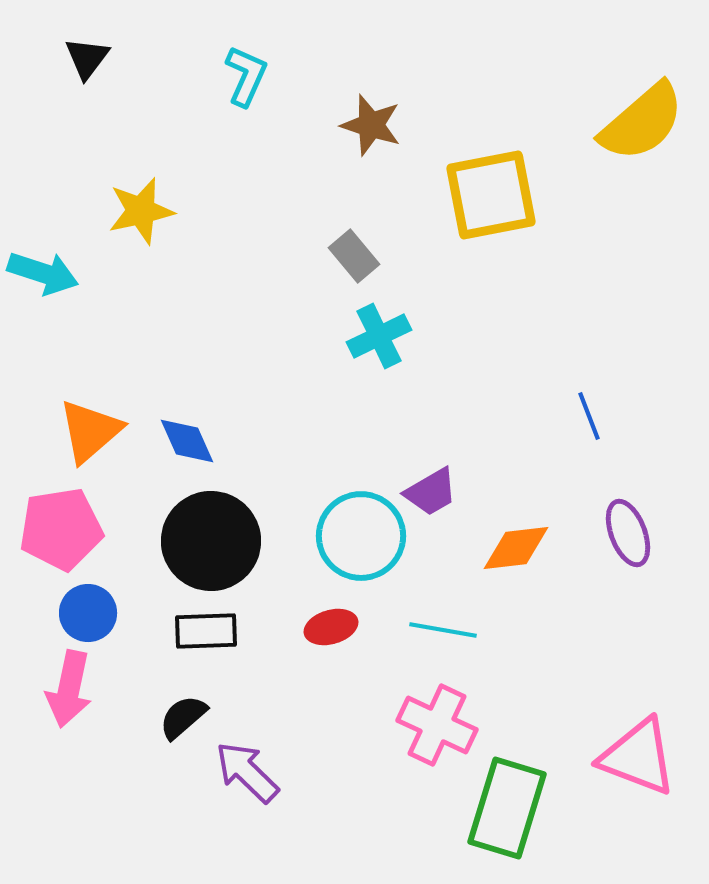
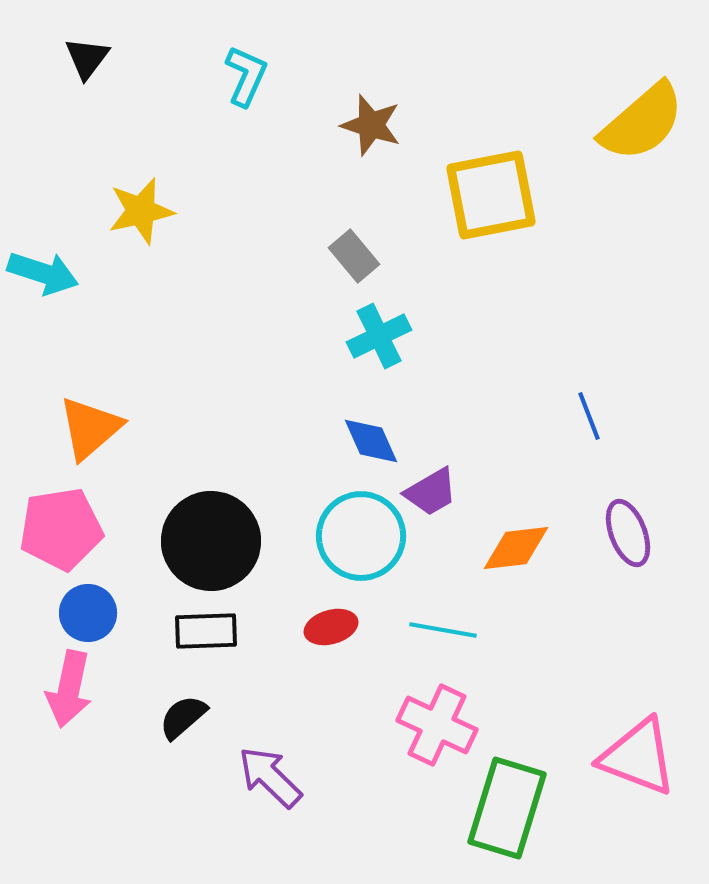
orange triangle: moved 3 px up
blue diamond: moved 184 px right
purple arrow: moved 23 px right, 5 px down
